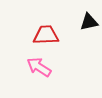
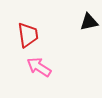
red trapezoid: moved 18 px left; rotated 84 degrees clockwise
